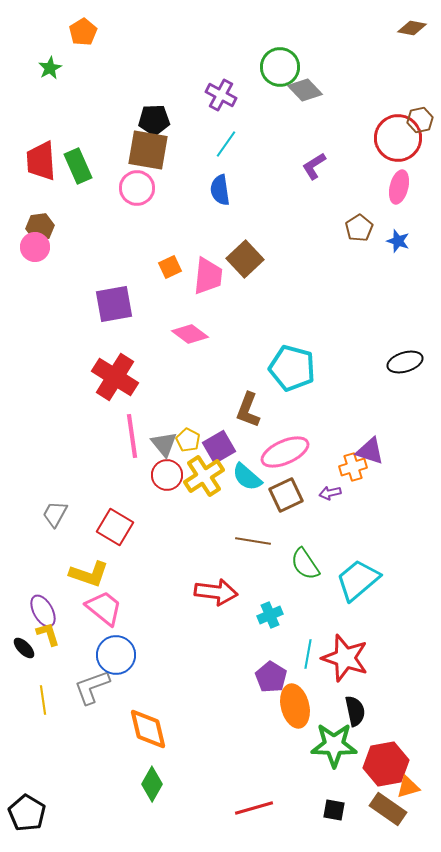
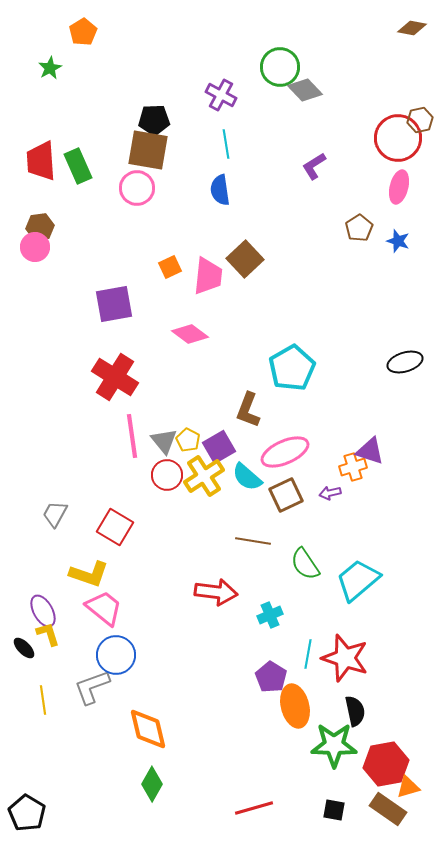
cyan line at (226, 144): rotated 44 degrees counterclockwise
cyan pentagon at (292, 368): rotated 27 degrees clockwise
gray triangle at (164, 444): moved 3 px up
